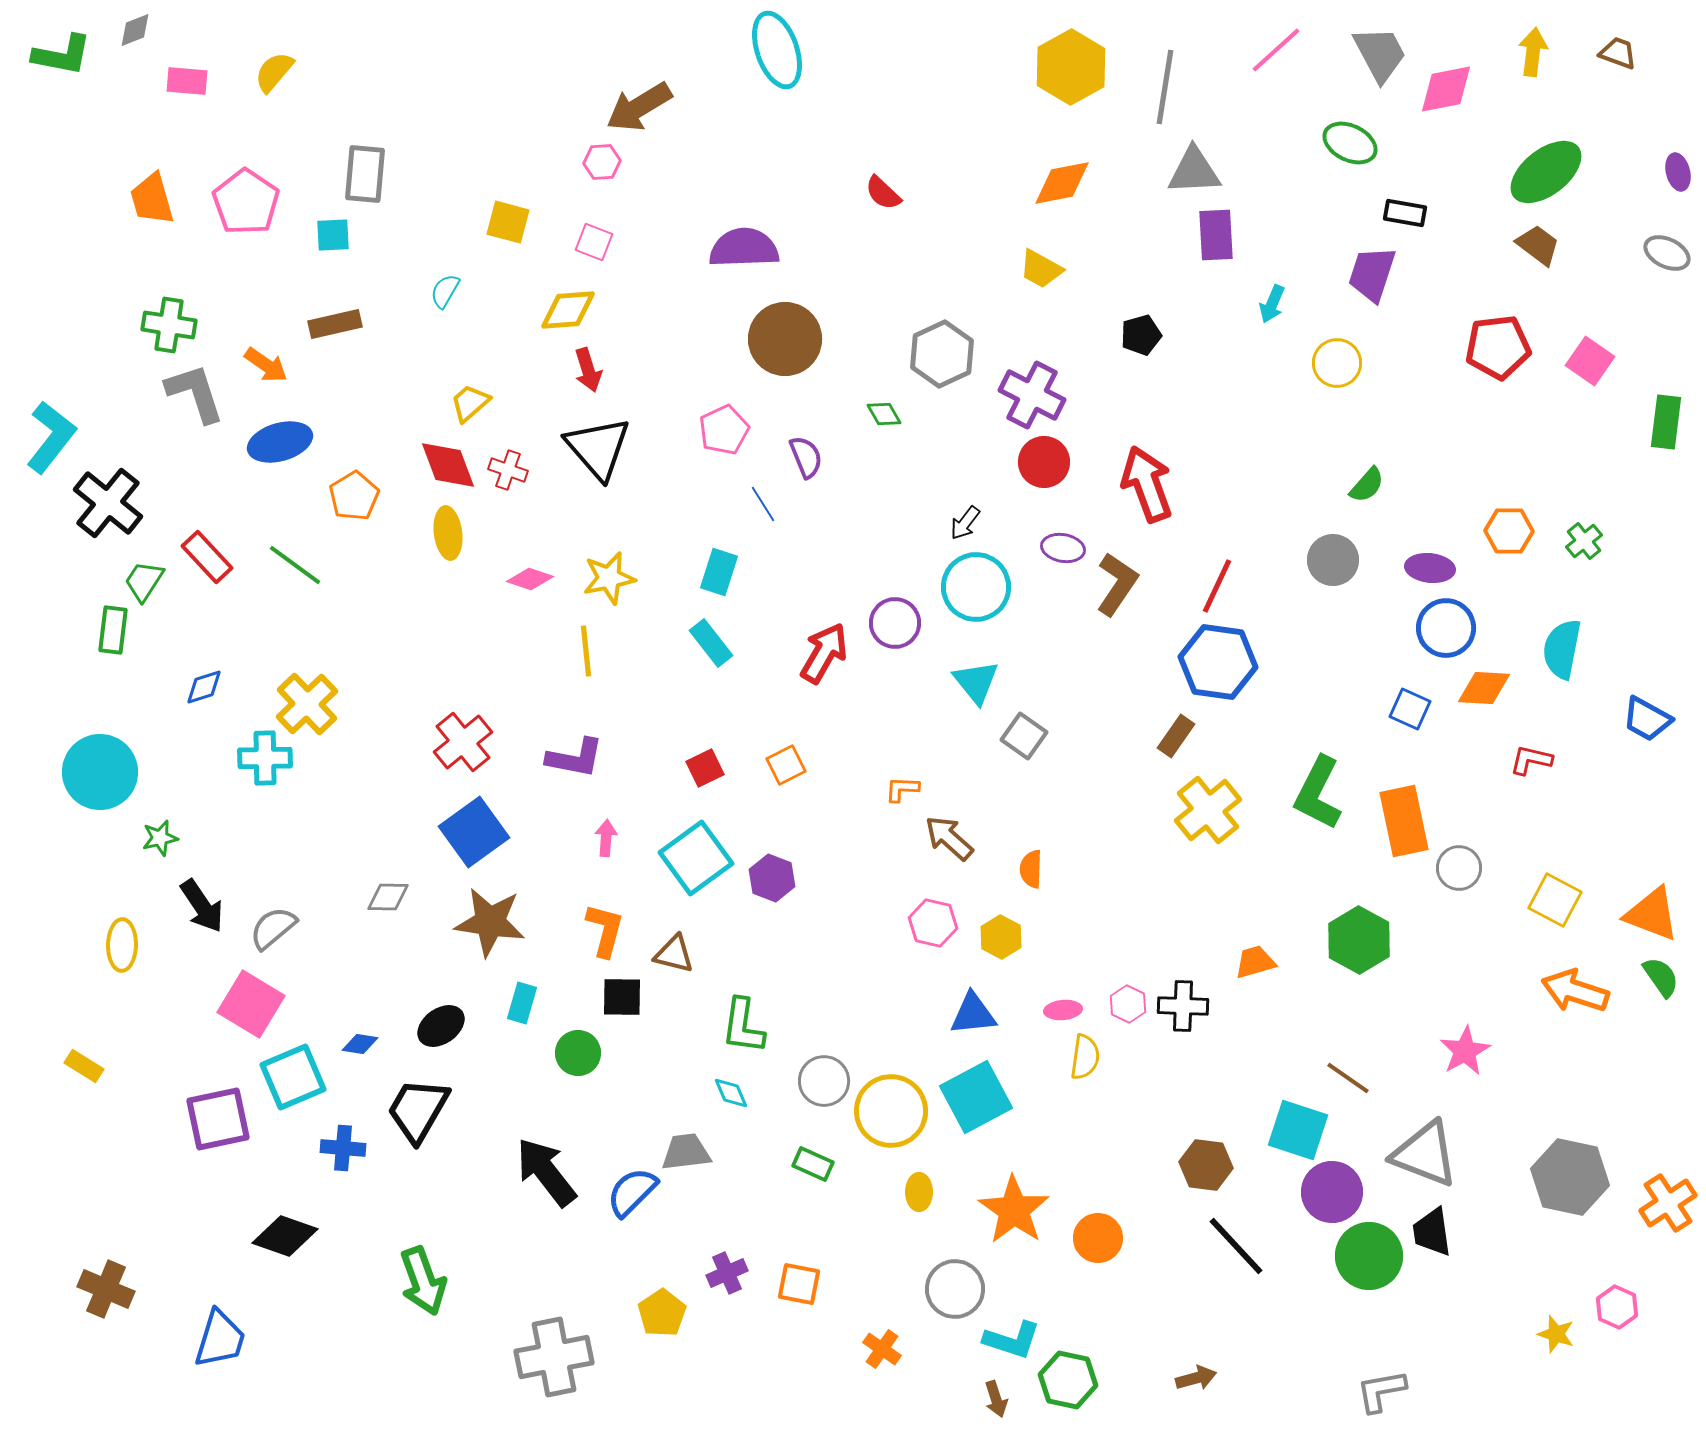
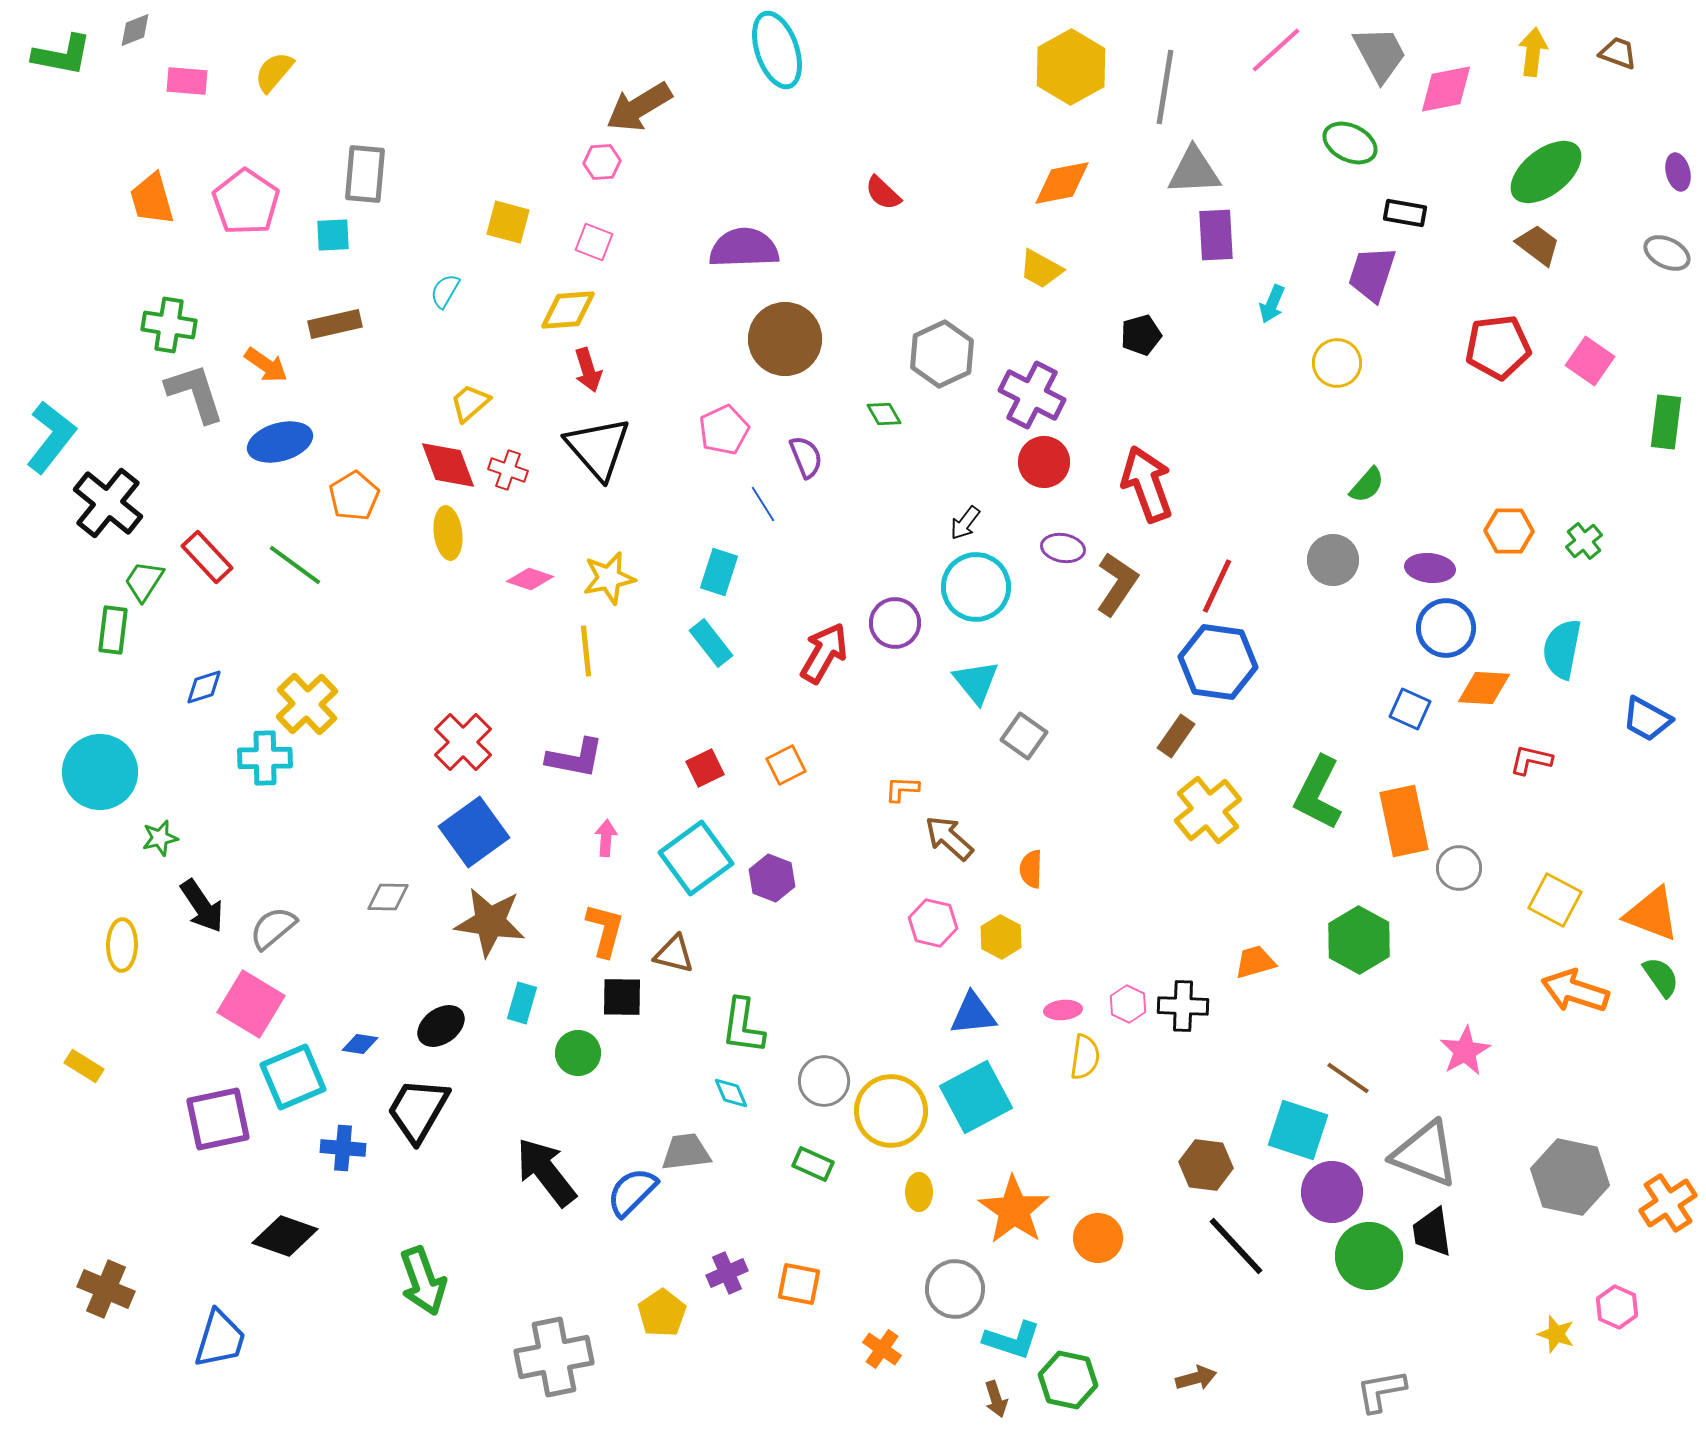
red cross at (463, 742): rotated 6 degrees counterclockwise
